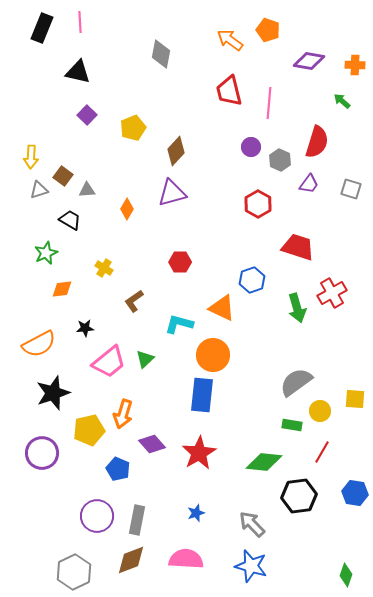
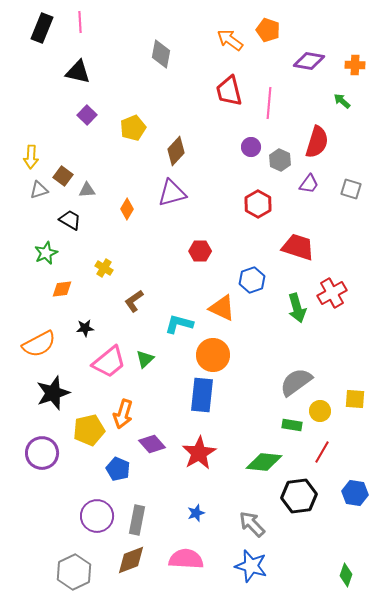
red hexagon at (180, 262): moved 20 px right, 11 px up
